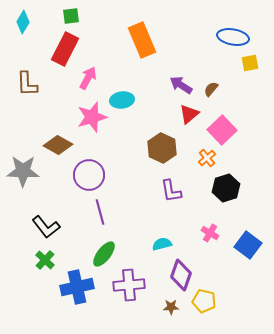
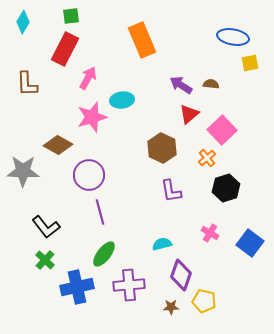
brown semicircle: moved 5 px up; rotated 56 degrees clockwise
blue square: moved 2 px right, 2 px up
